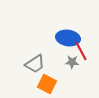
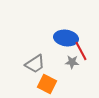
blue ellipse: moved 2 px left
